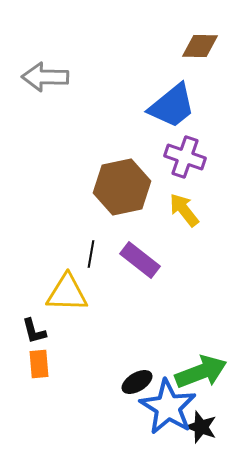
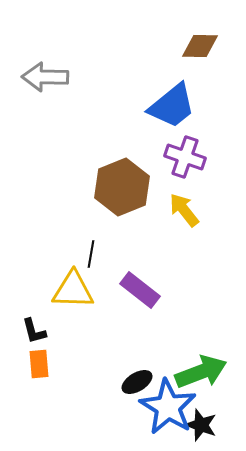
brown hexagon: rotated 10 degrees counterclockwise
purple rectangle: moved 30 px down
yellow triangle: moved 6 px right, 3 px up
black star: moved 2 px up
